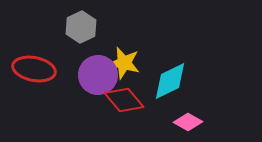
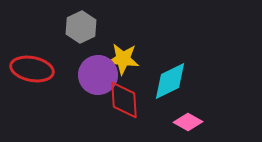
yellow star: moved 1 px left, 4 px up; rotated 8 degrees counterclockwise
red ellipse: moved 2 px left
red diamond: rotated 36 degrees clockwise
